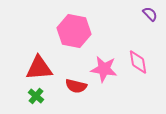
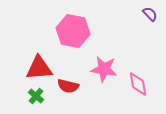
pink hexagon: moved 1 px left
pink diamond: moved 22 px down
red semicircle: moved 8 px left
